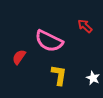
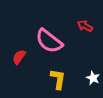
red arrow: rotated 14 degrees counterclockwise
pink semicircle: rotated 12 degrees clockwise
yellow L-shape: moved 1 px left, 4 px down
